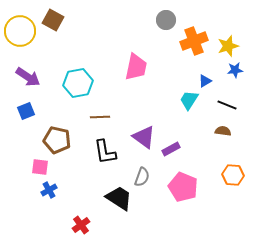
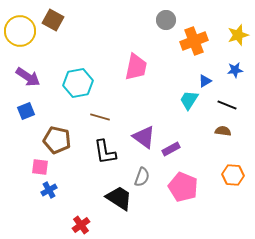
yellow star: moved 10 px right, 11 px up
brown line: rotated 18 degrees clockwise
